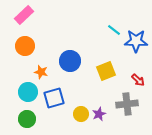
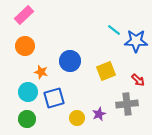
yellow circle: moved 4 px left, 4 px down
